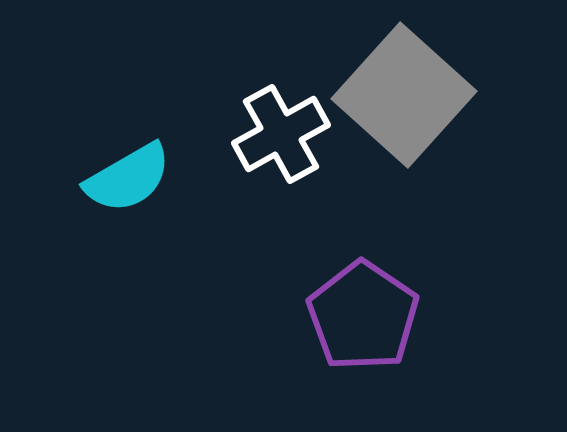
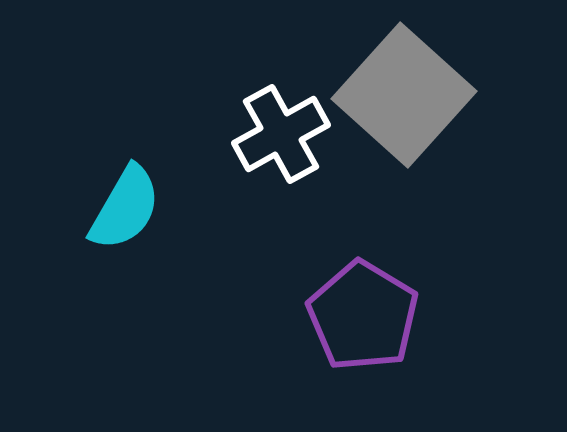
cyan semicircle: moved 3 px left, 30 px down; rotated 30 degrees counterclockwise
purple pentagon: rotated 3 degrees counterclockwise
